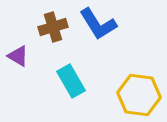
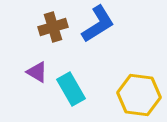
blue L-shape: rotated 90 degrees counterclockwise
purple triangle: moved 19 px right, 16 px down
cyan rectangle: moved 8 px down
